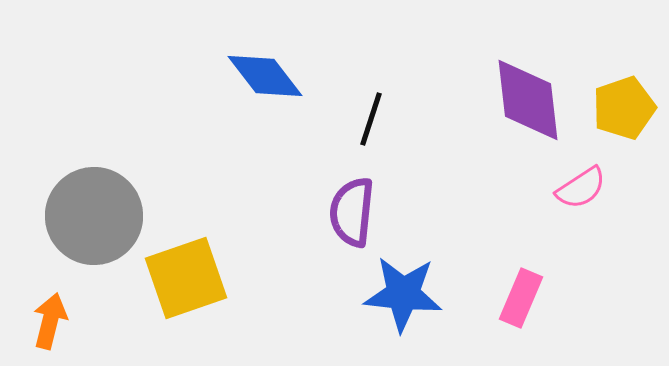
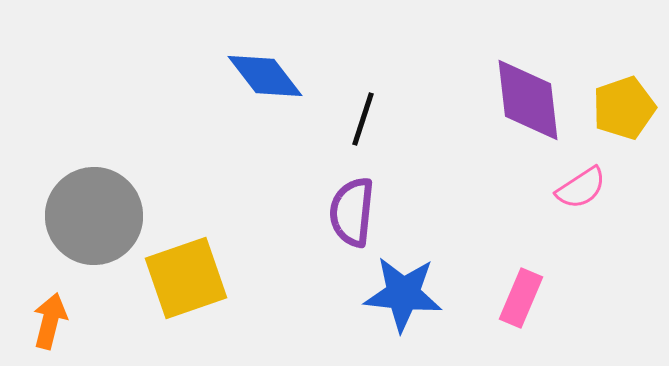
black line: moved 8 px left
